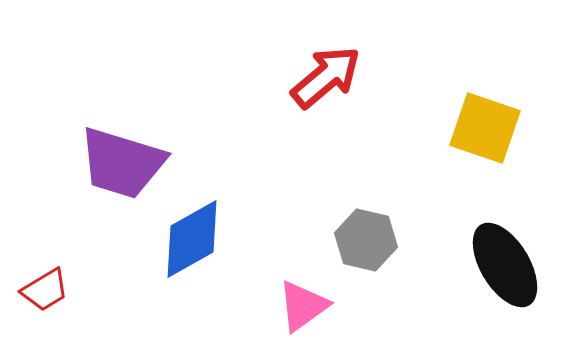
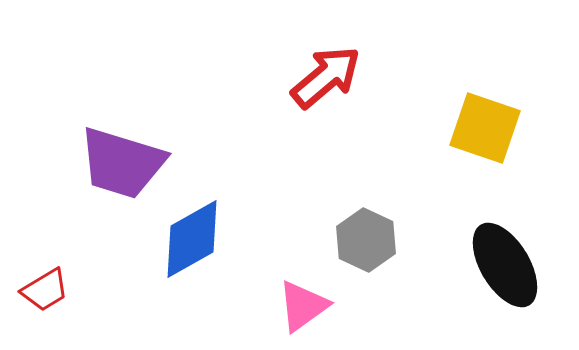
gray hexagon: rotated 12 degrees clockwise
